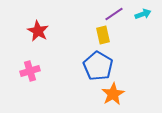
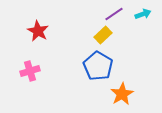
yellow rectangle: rotated 60 degrees clockwise
orange star: moved 9 px right
